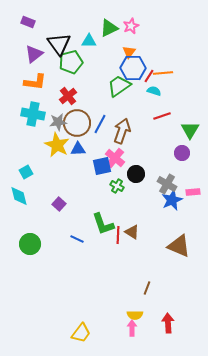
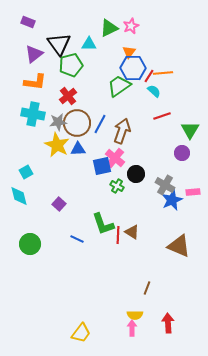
cyan triangle at (89, 41): moved 3 px down
green pentagon at (71, 62): moved 3 px down
cyan semicircle at (154, 91): rotated 24 degrees clockwise
gray cross at (167, 184): moved 2 px left, 1 px down
